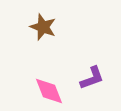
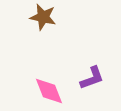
brown star: moved 10 px up; rotated 8 degrees counterclockwise
